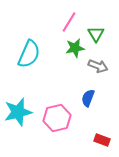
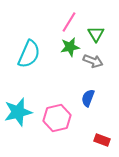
green star: moved 5 px left, 1 px up
gray arrow: moved 5 px left, 5 px up
